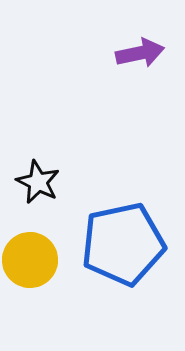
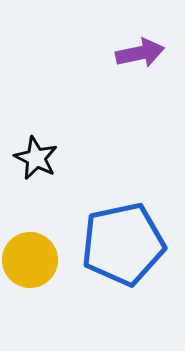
black star: moved 2 px left, 24 px up
